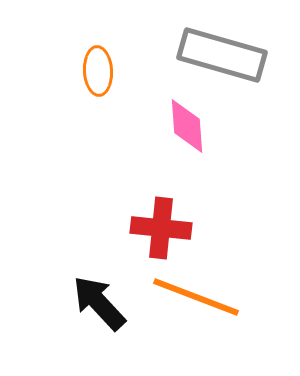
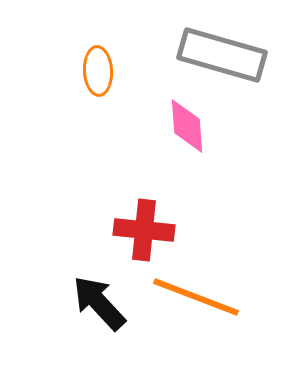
red cross: moved 17 px left, 2 px down
